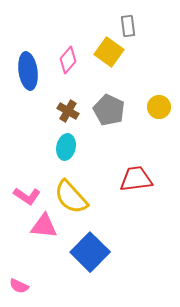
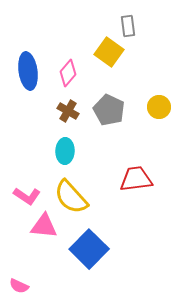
pink diamond: moved 13 px down
cyan ellipse: moved 1 px left, 4 px down; rotated 10 degrees counterclockwise
blue square: moved 1 px left, 3 px up
